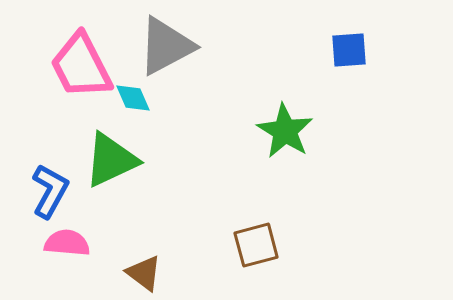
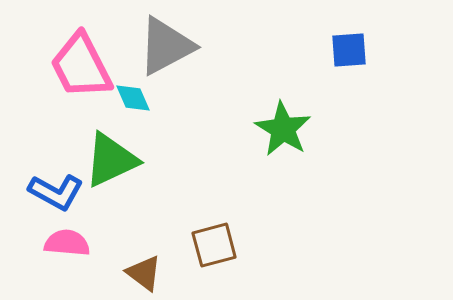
green star: moved 2 px left, 2 px up
blue L-shape: moved 6 px right, 1 px down; rotated 90 degrees clockwise
brown square: moved 42 px left
